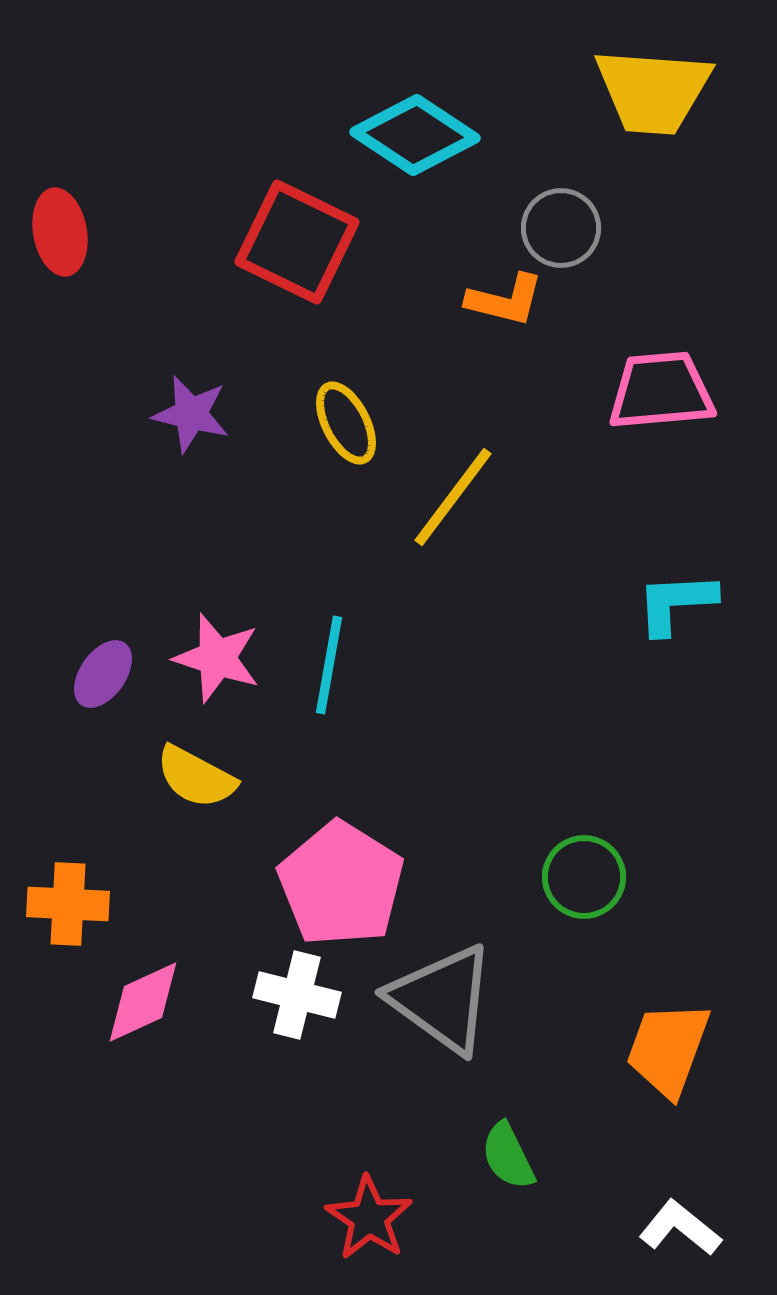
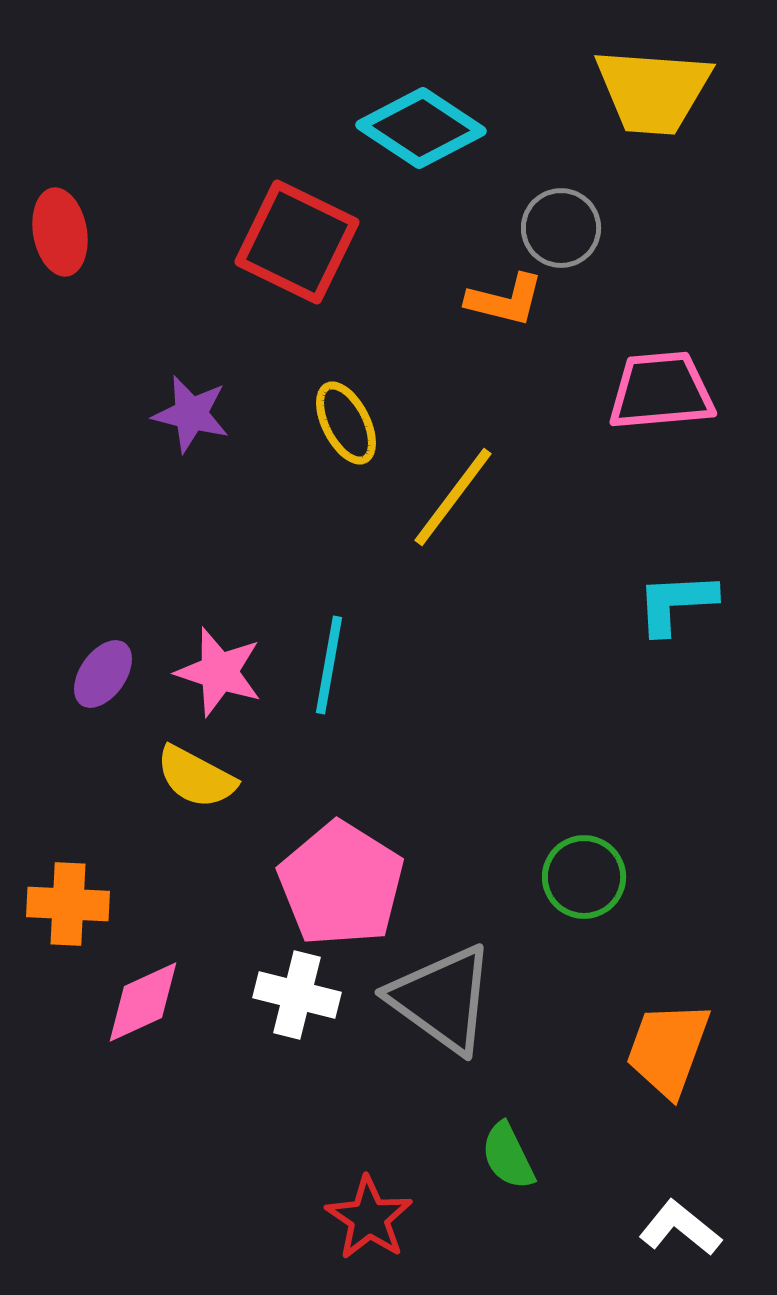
cyan diamond: moved 6 px right, 7 px up
pink star: moved 2 px right, 14 px down
